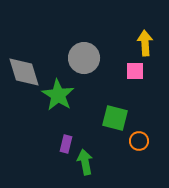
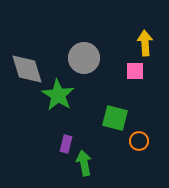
gray diamond: moved 3 px right, 3 px up
green arrow: moved 1 px left, 1 px down
